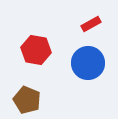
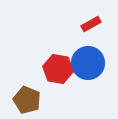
red hexagon: moved 22 px right, 19 px down
